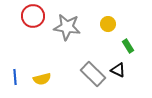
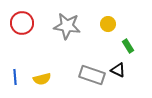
red circle: moved 11 px left, 7 px down
gray star: moved 1 px up
gray rectangle: moved 1 px left, 1 px down; rotated 25 degrees counterclockwise
